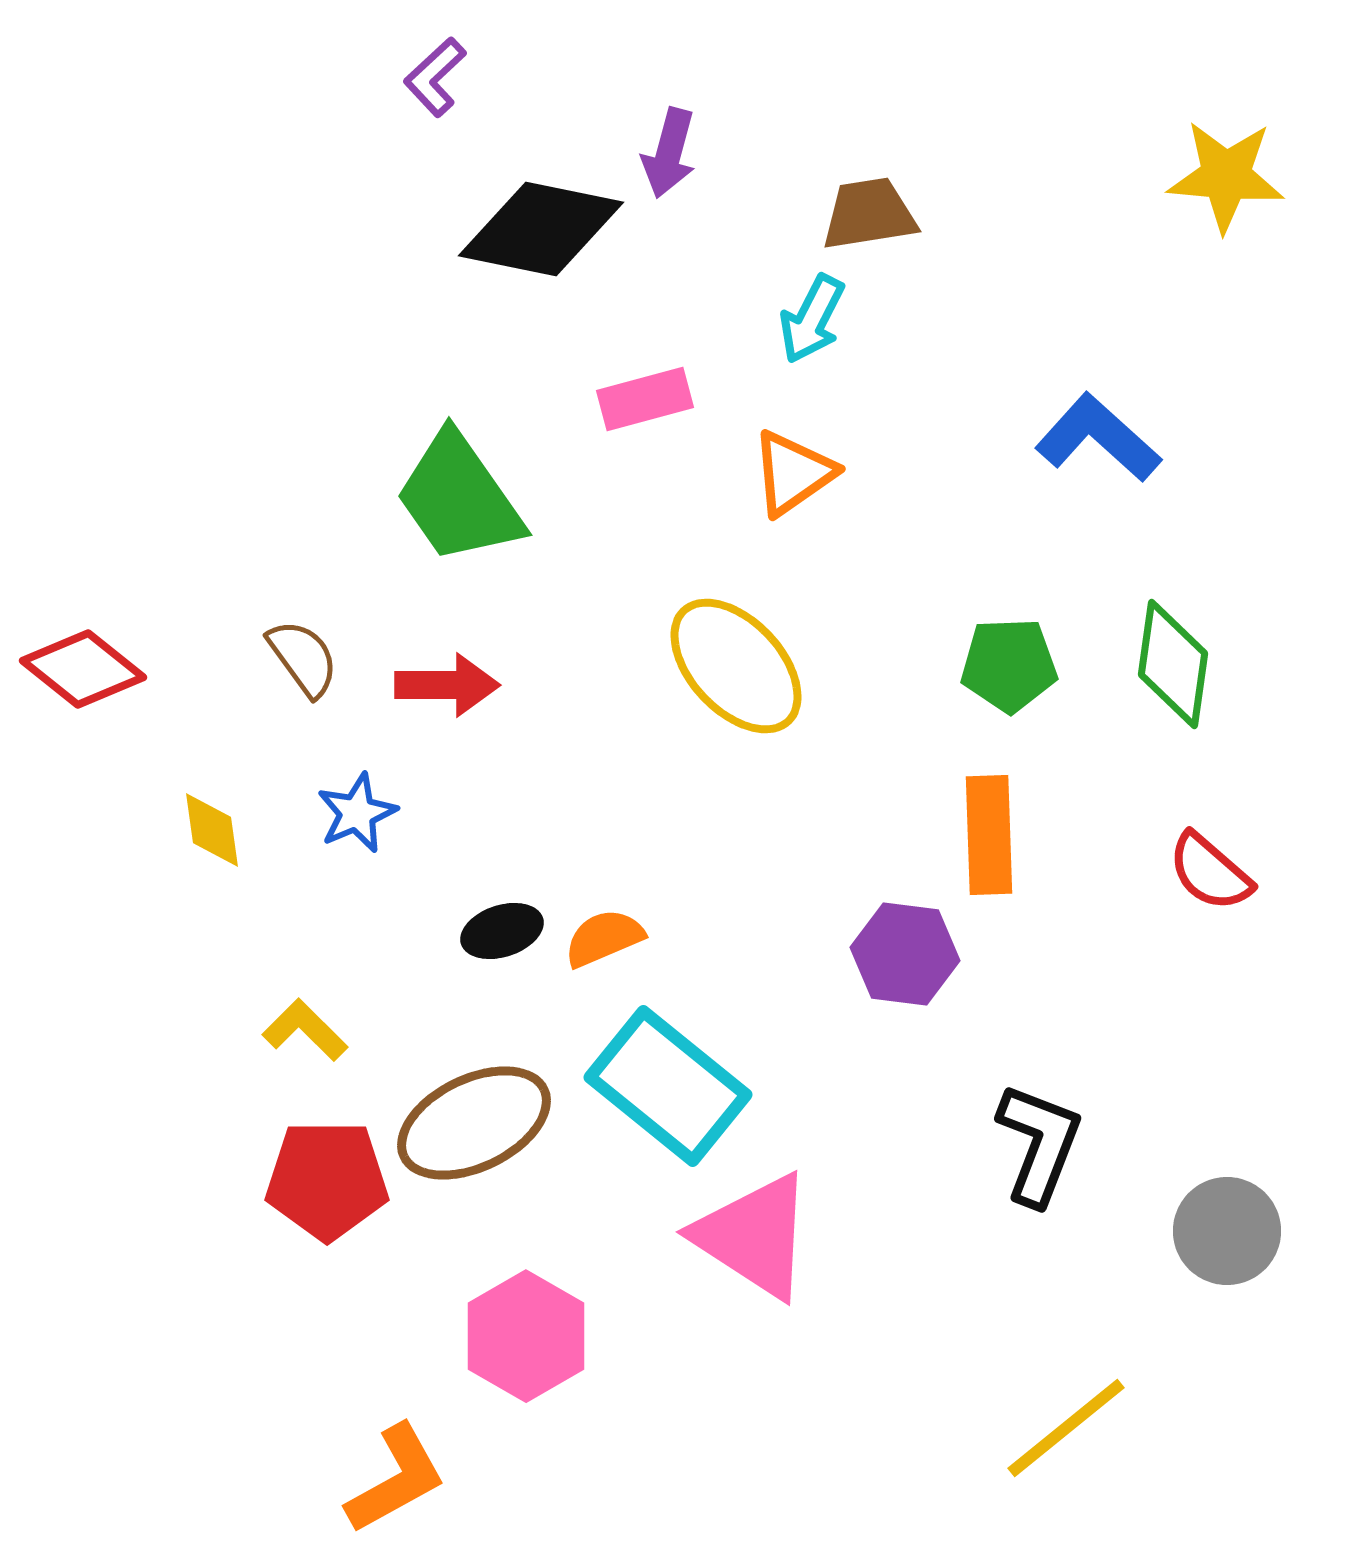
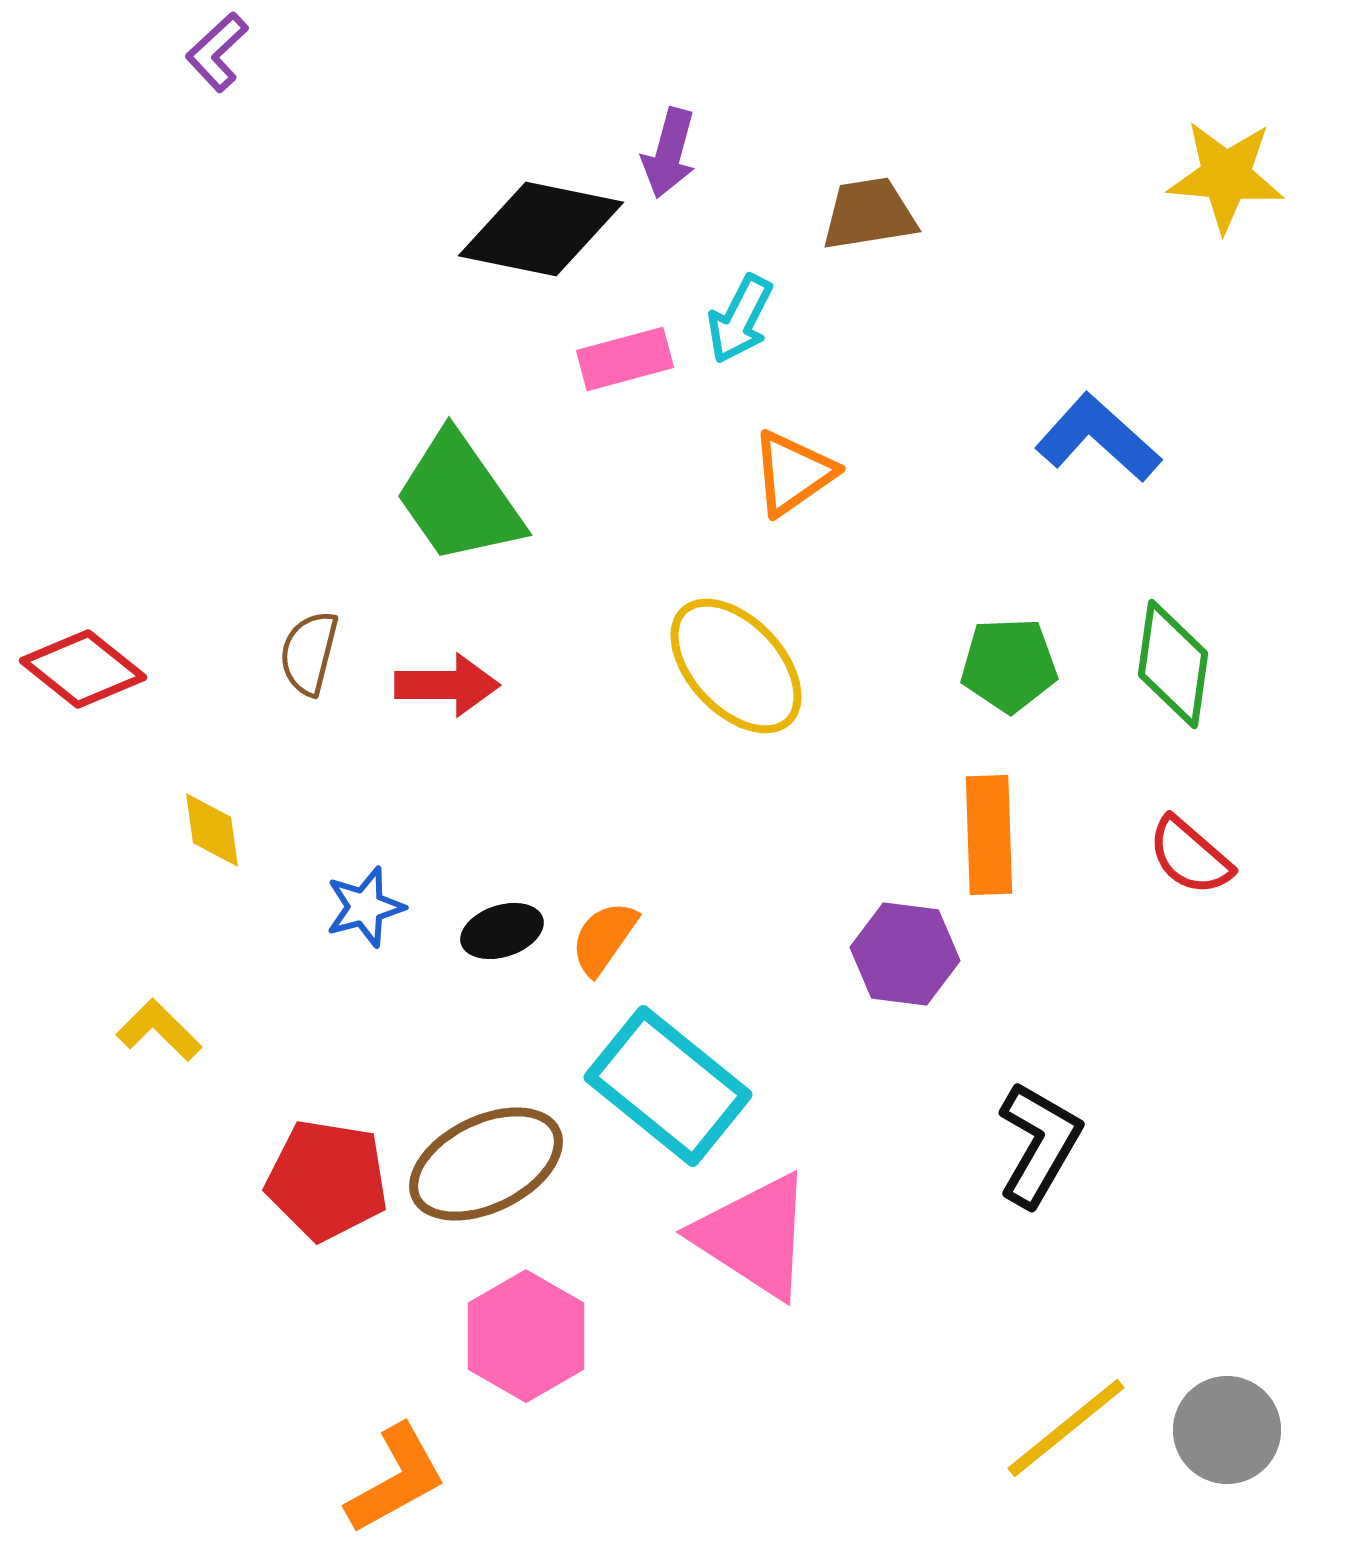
purple L-shape: moved 218 px left, 25 px up
cyan arrow: moved 72 px left
pink rectangle: moved 20 px left, 40 px up
brown semicircle: moved 6 px right, 5 px up; rotated 130 degrees counterclockwise
blue star: moved 8 px right, 94 px down; rotated 8 degrees clockwise
red semicircle: moved 20 px left, 16 px up
orange semicircle: rotated 32 degrees counterclockwise
yellow L-shape: moved 146 px left
brown ellipse: moved 12 px right, 41 px down
black L-shape: rotated 9 degrees clockwise
red pentagon: rotated 9 degrees clockwise
gray circle: moved 199 px down
